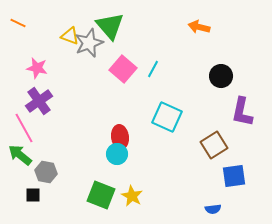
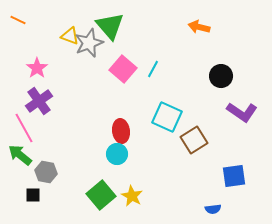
orange line: moved 3 px up
pink star: rotated 25 degrees clockwise
purple L-shape: rotated 68 degrees counterclockwise
red ellipse: moved 1 px right, 6 px up
brown square: moved 20 px left, 5 px up
green square: rotated 28 degrees clockwise
